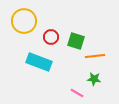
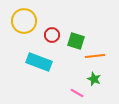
red circle: moved 1 px right, 2 px up
green star: rotated 16 degrees clockwise
